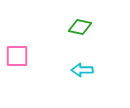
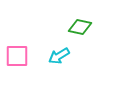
cyan arrow: moved 23 px left, 14 px up; rotated 30 degrees counterclockwise
